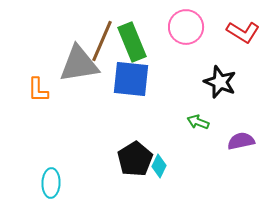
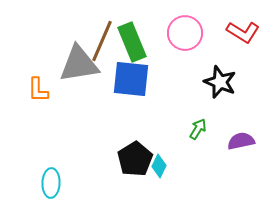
pink circle: moved 1 px left, 6 px down
green arrow: moved 7 px down; rotated 100 degrees clockwise
